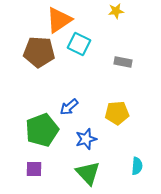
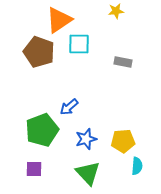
cyan square: rotated 25 degrees counterclockwise
brown pentagon: rotated 16 degrees clockwise
yellow pentagon: moved 6 px right, 28 px down
